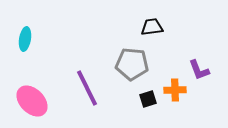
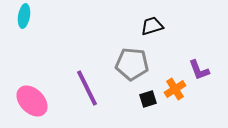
black trapezoid: moved 1 px up; rotated 10 degrees counterclockwise
cyan ellipse: moved 1 px left, 23 px up
orange cross: moved 1 px up; rotated 30 degrees counterclockwise
